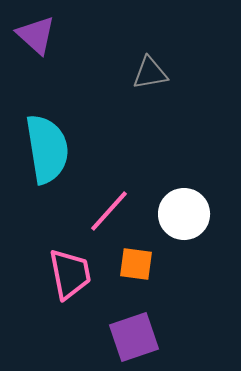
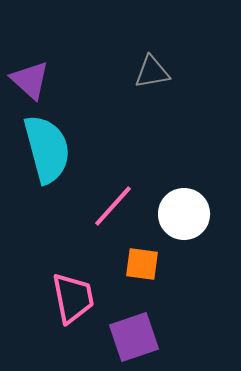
purple triangle: moved 6 px left, 45 px down
gray triangle: moved 2 px right, 1 px up
cyan semicircle: rotated 6 degrees counterclockwise
pink line: moved 4 px right, 5 px up
orange square: moved 6 px right
pink trapezoid: moved 3 px right, 24 px down
